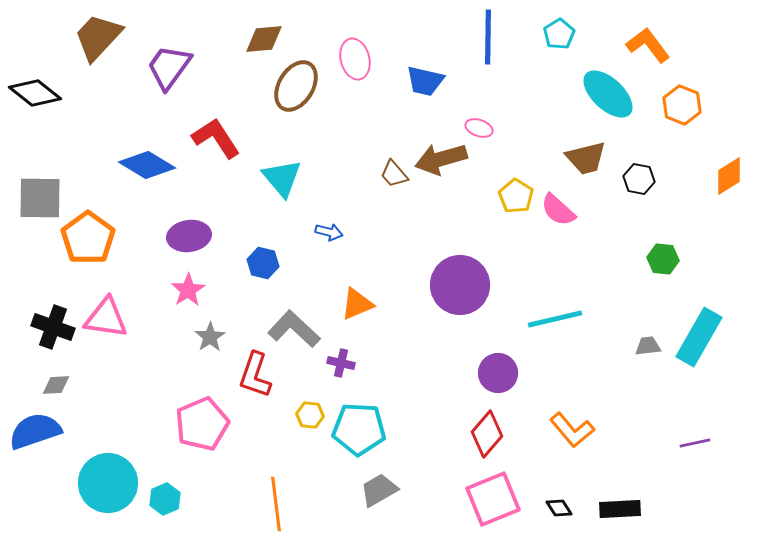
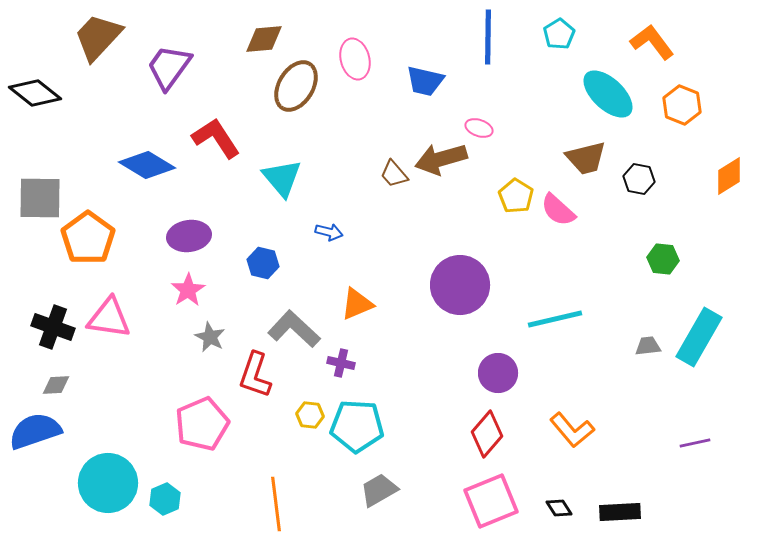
orange L-shape at (648, 45): moved 4 px right, 3 px up
pink triangle at (106, 318): moved 3 px right
gray star at (210, 337): rotated 12 degrees counterclockwise
cyan pentagon at (359, 429): moved 2 px left, 3 px up
pink square at (493, 499): moved 2 px left, 2 px down
black rectangle at (620, 509): moved 3 px down
